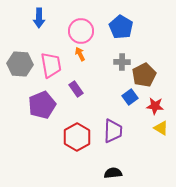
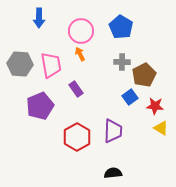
purple pentagon: moved 2 px left, 1 px down
